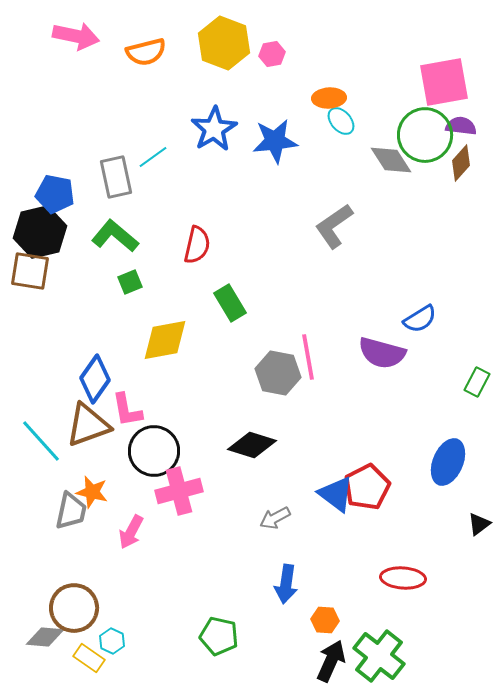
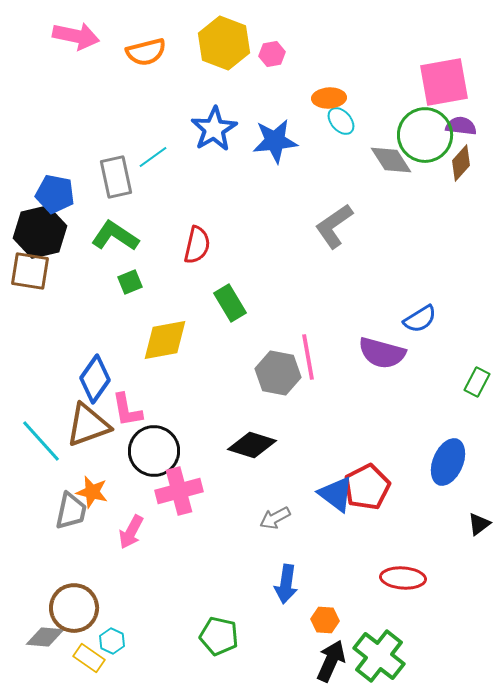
green L-shape at (115, 236): rotated 6 degrees counterclockwise
